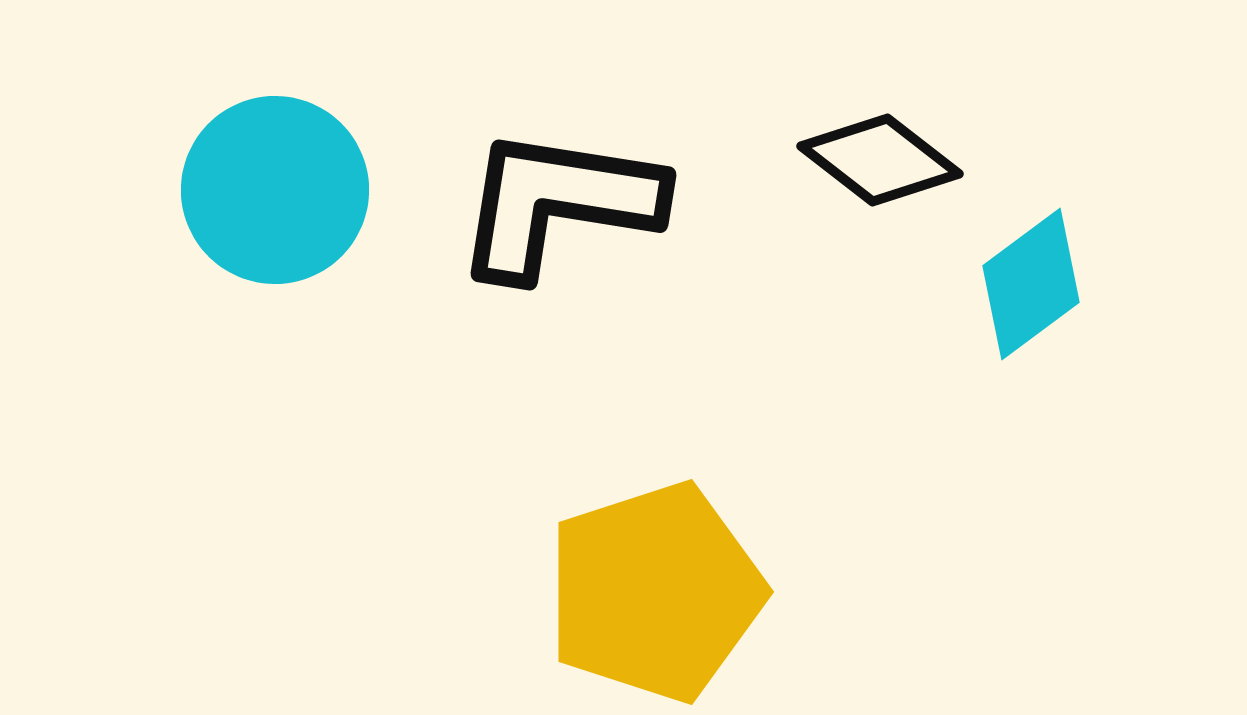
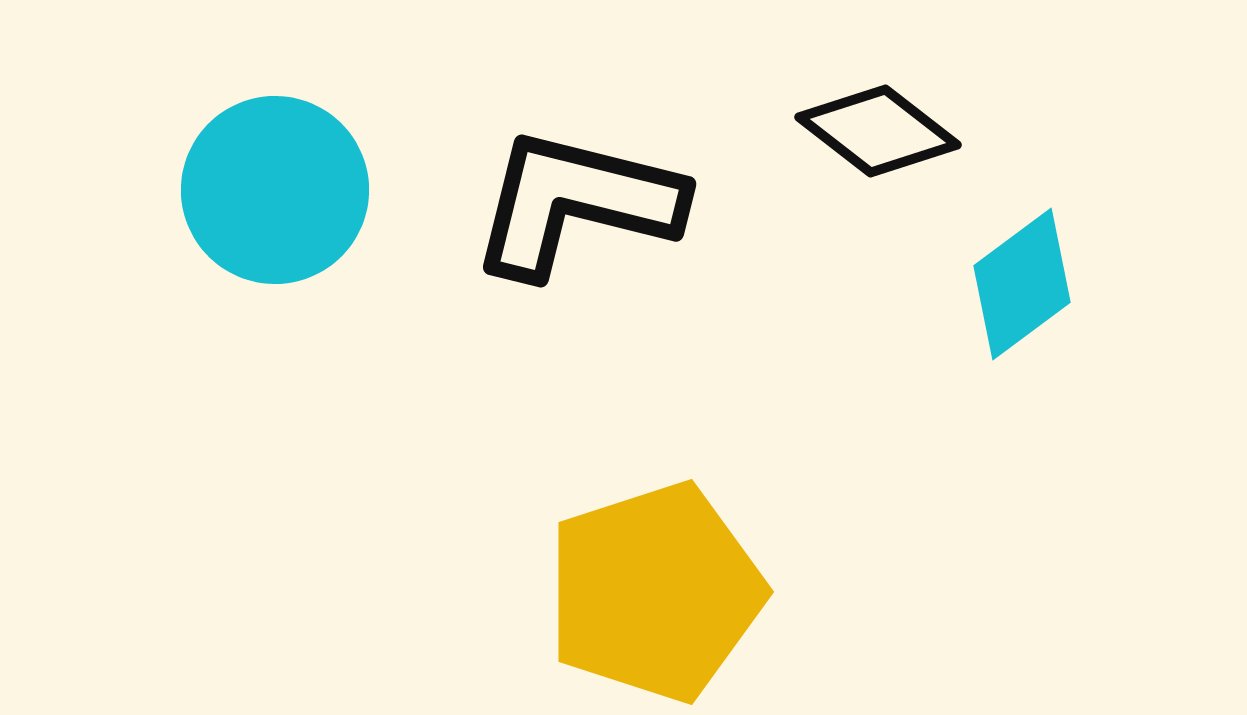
black diamond: moved 2 px left, 29 px up
black L-shape: moved 18 px right; rotated 5 degrees clockwise
cyan diamond: moved 9 px left
